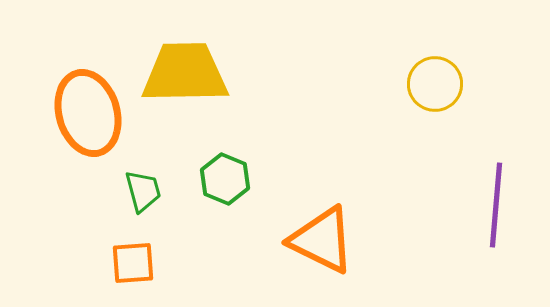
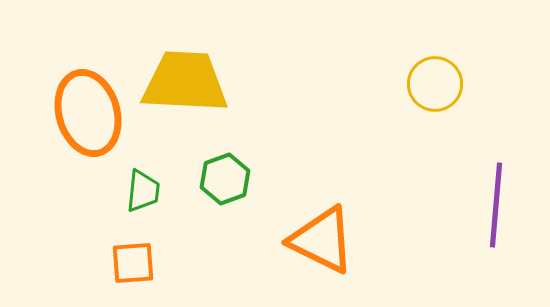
yellow trapezoid: moved 9 px down; rotated 4 degrees clockwise
green hexagon: rotated 18 degrees clockwise
green trapezoid: rotated 21 degrees clockwise
